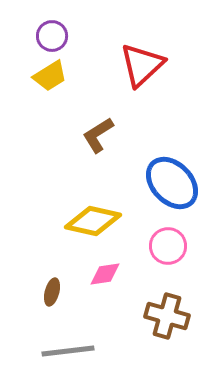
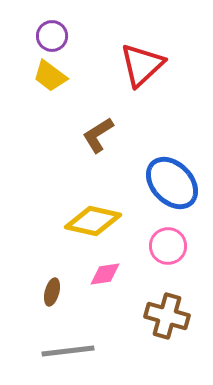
yellow trapezoid: rotated 69 degrees clockwise
